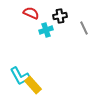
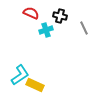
black cross: rotated 24 degrees clockwise
cyan L-shape: moved 1 px up; rotated 95 degrees counterclockwise
yellow rectangle: moved 2 px right; rotated 24 degrees counterclockwise
